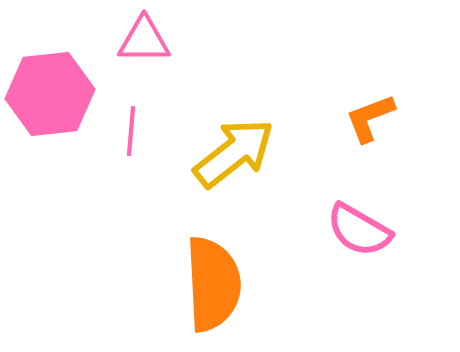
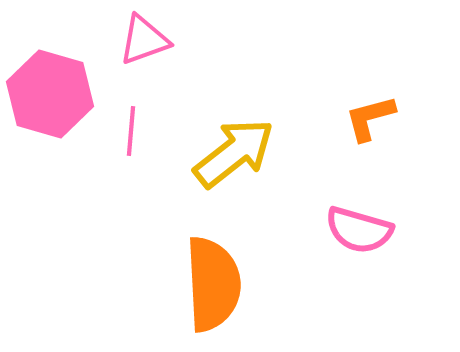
pink triangle: rotated 20 degrees counterclockwise
pink hexagon: rotated 22 degrees clockwise
orange L-shape: rotated 6 degrees clockwise
pink semicircle: rotated 14 degrees counterclockwise
